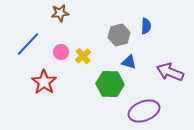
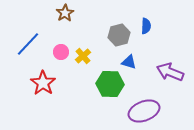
brown star: moved 5 px right; rotated 24 degrees counterclockwise
red star: moved 1 px left, 1 px down
